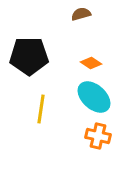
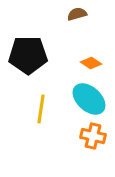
brown semicircle: moved 4 px left
black pentagon: moved 1 px left, 1 px up
cyan ellipse: moved 5 px left, 2 px down
orange cross: moved 5 px left
